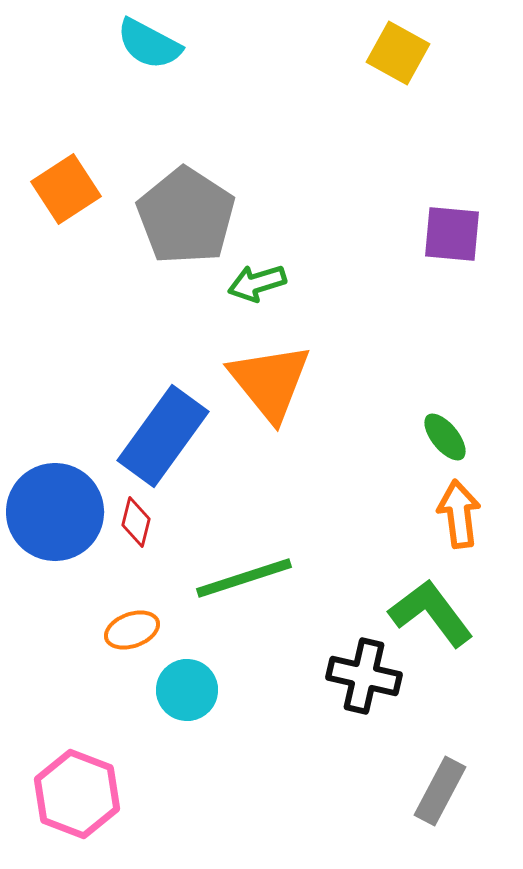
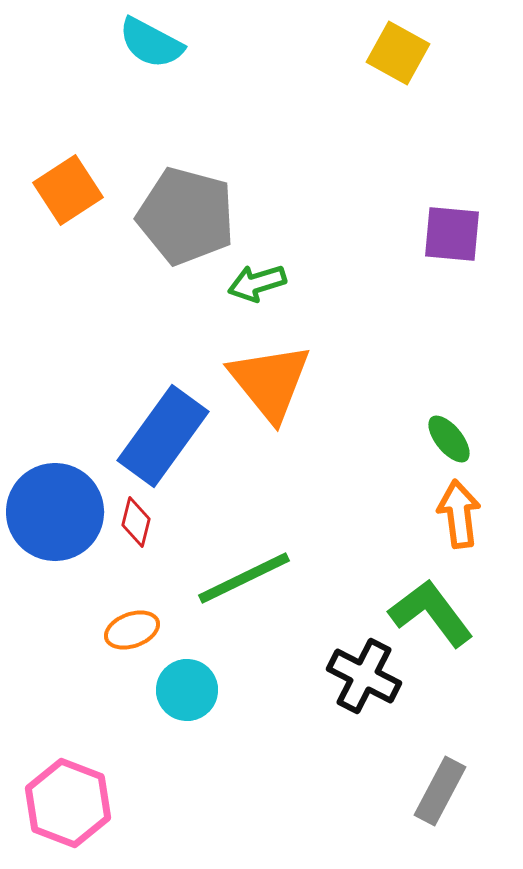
cyan semicircle: moved 2 px right, 1 px up
orange square: moved 2 px right, 1 px down
gray pentagon: rotated 18 degrees counterclockwise
green ellipse: moved 4 px right, 2 px down
green line: rotated 8 degrees counterclockwise
black cross: rotated 14 degrees clockwise
pink hexagon: moved 9 px left, 9 px down
